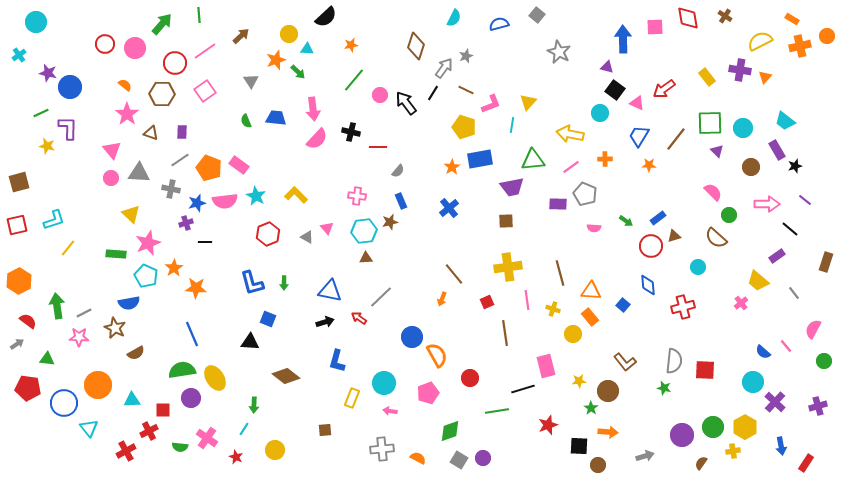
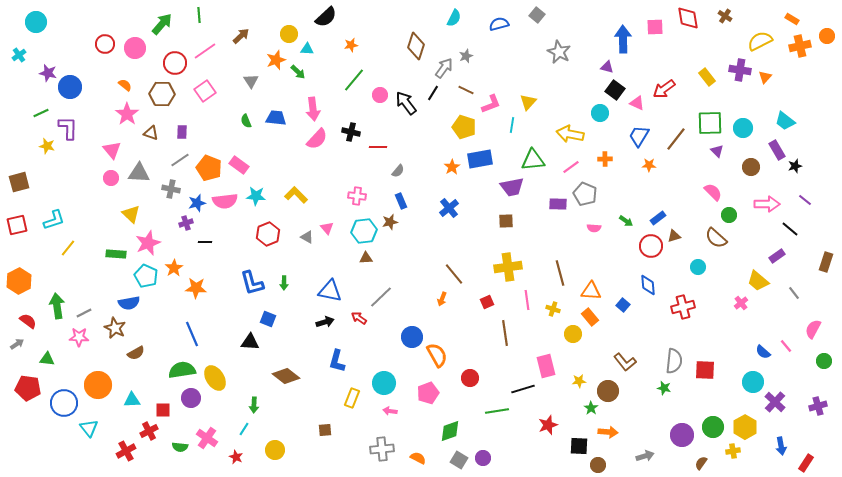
cyan star at (256, 196): rotated 24 degrees counterclockwise
